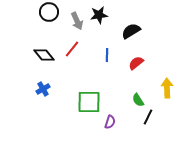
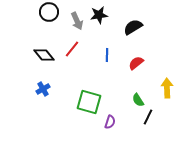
black semicircle: moved 2 px right, 4 px up
green square: rotated 15 degrees clockwise
